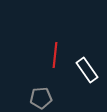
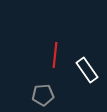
gray pentagon: moved 2 px right, 3 px up
